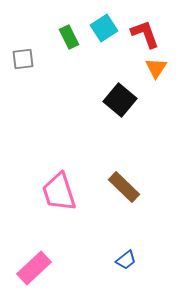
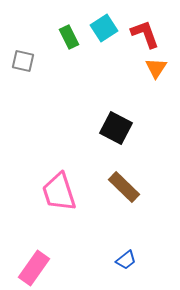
gray square: moved 2 px down; rotated 20 degrees clockwise
black square: moved 4 px left, 28 px down; rotated 12 degrees counterclockwise
pink rectangle: rotated 12 degrees counterclockwise
